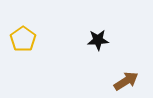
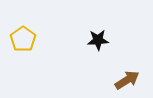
brown arrow: moved 1 px right, 1 px up
